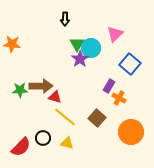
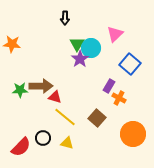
black arrow: moved 1 px up
orange circle: moved 2 px right, 2 px down
